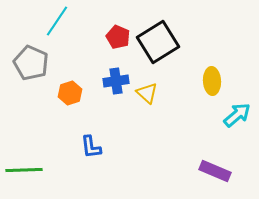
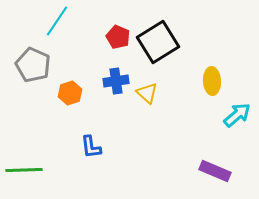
gray pentagon: moved 2 px right, 2 px down
